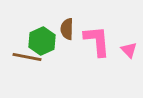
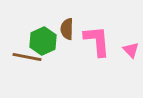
green hexagon: moved 1 px right
pink triangle: moved 2 px right
